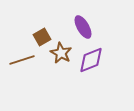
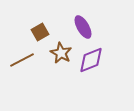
brown square: moved 2 px left, 5 px up
brown line: rotated 10 degrees counterclockwise
